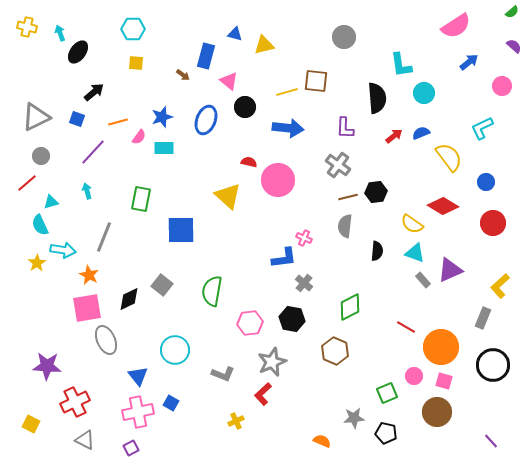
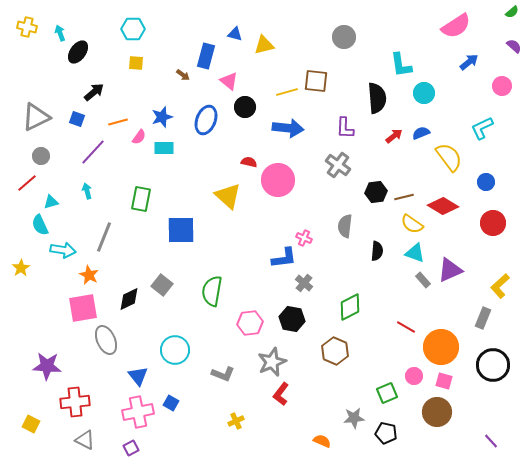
brown line at (348, 197): moved 56 px right
yellow star at (37, 263): moved 16 px left, 5 px down
pink square at (87, 308): moved 4 px left
red L-shape at (263, 394): moved 18 px right; rotated 10 degrees counterclockwise
red cross at (75, 402): rotated 20 degrees clockwise
